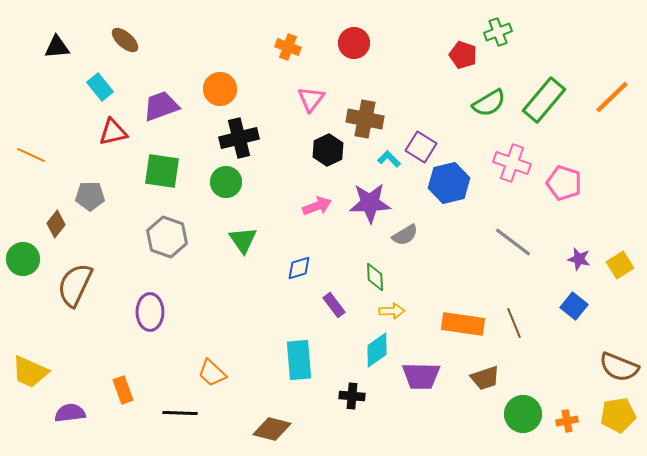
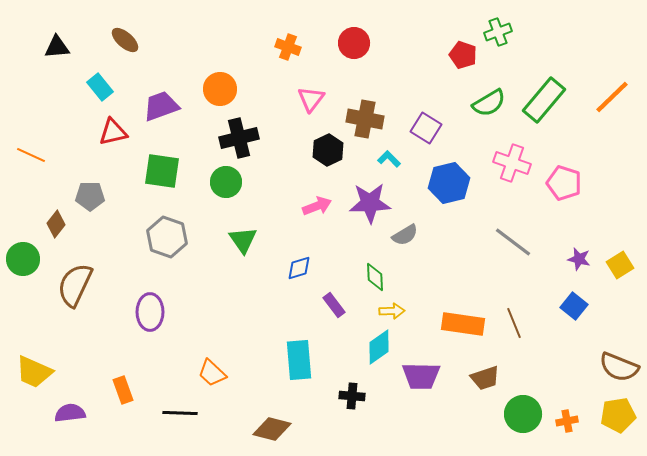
purple square at (421, 147): moved 5 px right, 19 px up
cyan diamond at (377, 350): moved 2 px right, 3 px up
yellow trapezoid at (30, 372): moved 4 px right
